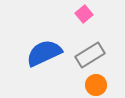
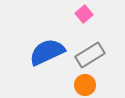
blue semicircle: moved 3 px right, 1 px up
orange circle: moved 11 px left
